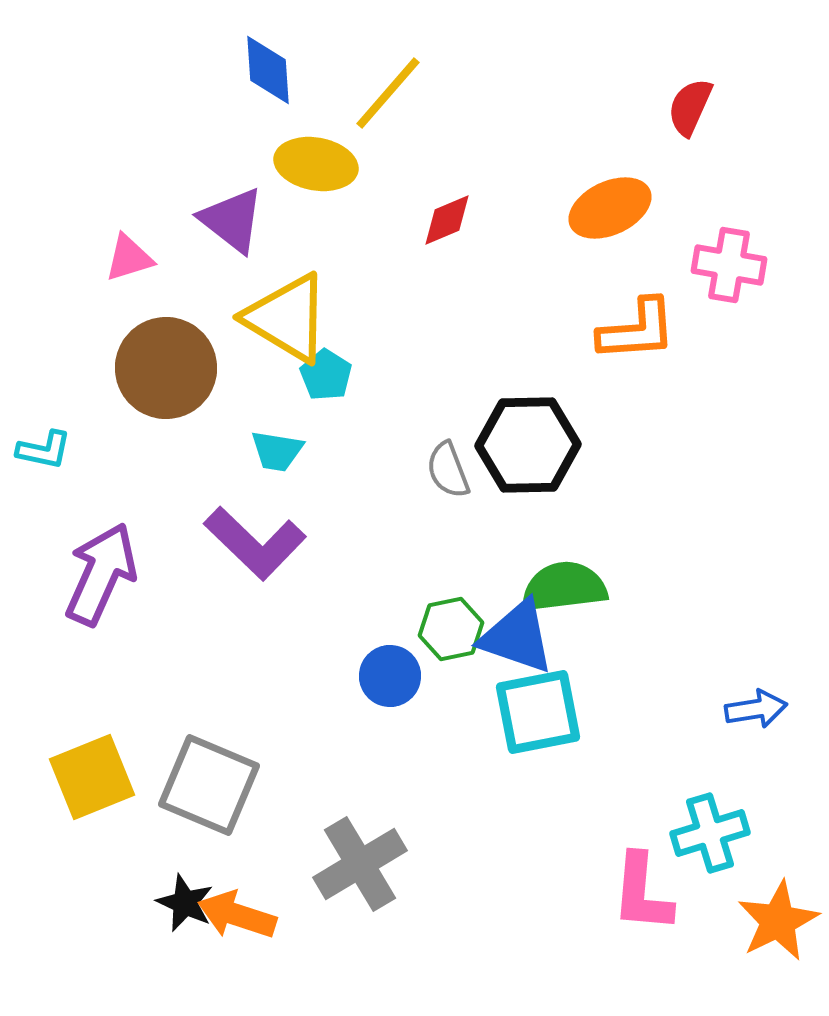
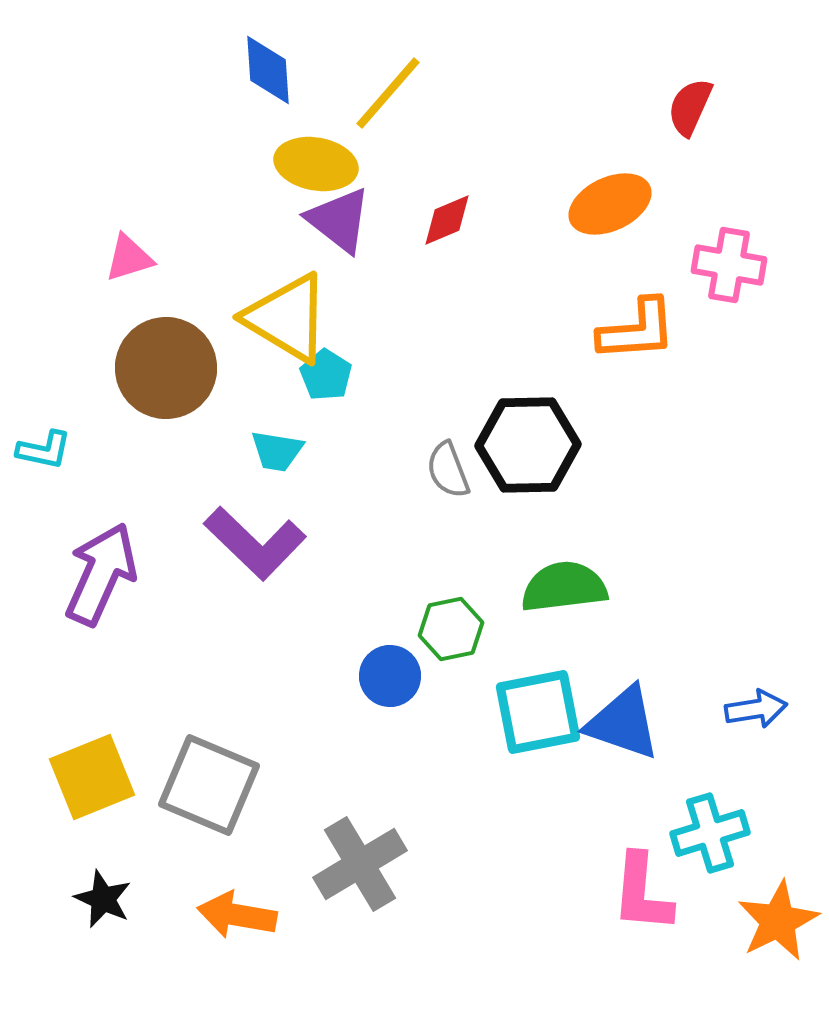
orange ellipse: moved 4 px up
purple triangle: moved 107 px right
blue triangle: moved 106 px right, 86 px down
black star: moved 82 px left, 4 px up
orange arrow: rotated 8 degrees counterclockwise
